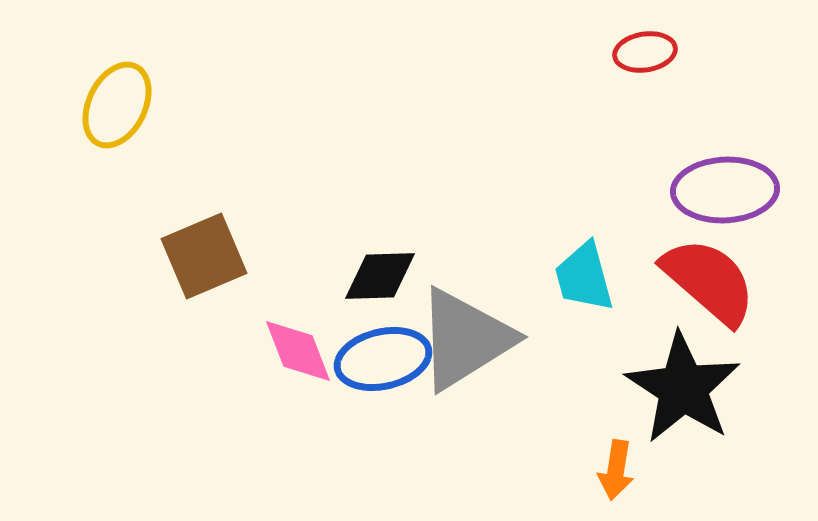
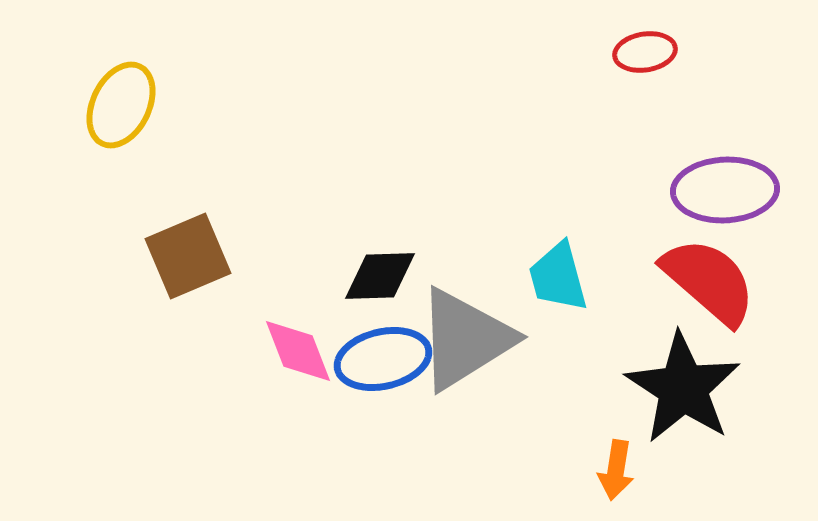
yellow ellipse: moved 4 px right
brown square: moved 16 px left
cyan trapezoid: moved 26 px left
